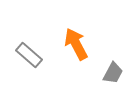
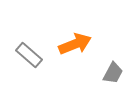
orange arrow: moved 1 px left; rotated 96 degrees clockwise
